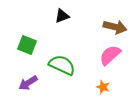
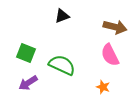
green square: moved 1 px left, 8 px down
pink semicircle: rotated 75 degrees counterclockwise
